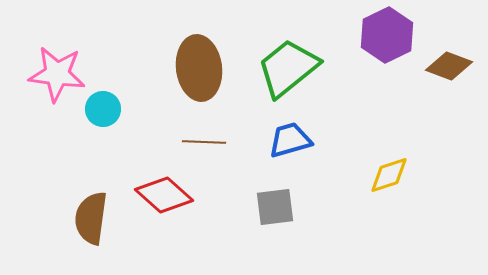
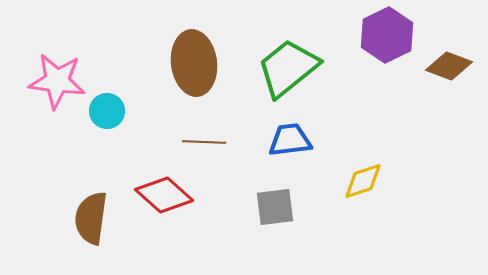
brown ellipse: moved 5 px left, 5 px up
pink star: moved 7 px down
cyan circle: moved 4 px right, 2 px down
blue trapezoid: rotated 9 degrees clockwise
yellow diamond: moved 26 px left, 6 px down
